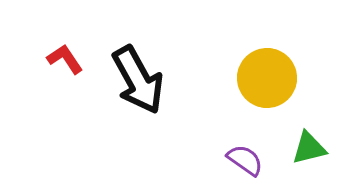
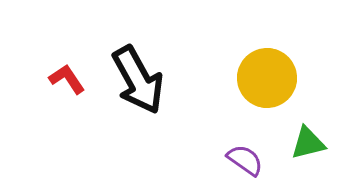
red L-shape: moved 2 px right, 20 px down
green triangle: moved 1 px left, 5 px up
